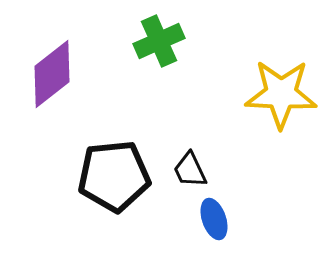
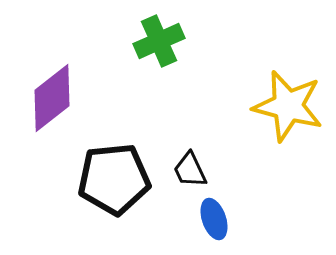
purple diamond: moved 24 px down
yellow star: moved 7 px right, 12 px down; rotated 12 degrees clockwise
black pentagon: moved 3 px down
